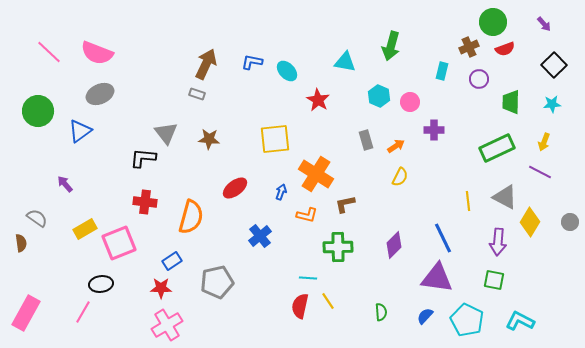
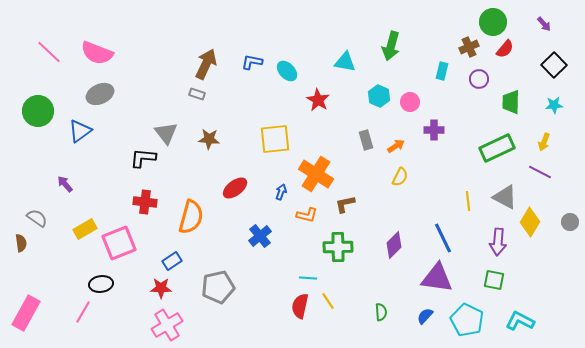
red semicircle at (505, 49): rotated 30 degrees counterclockwise
cyan star at (552, 104): moved 2 px right, 1 px down
gray pentagon at (217, 282): moved 1 px right, 5 px down
